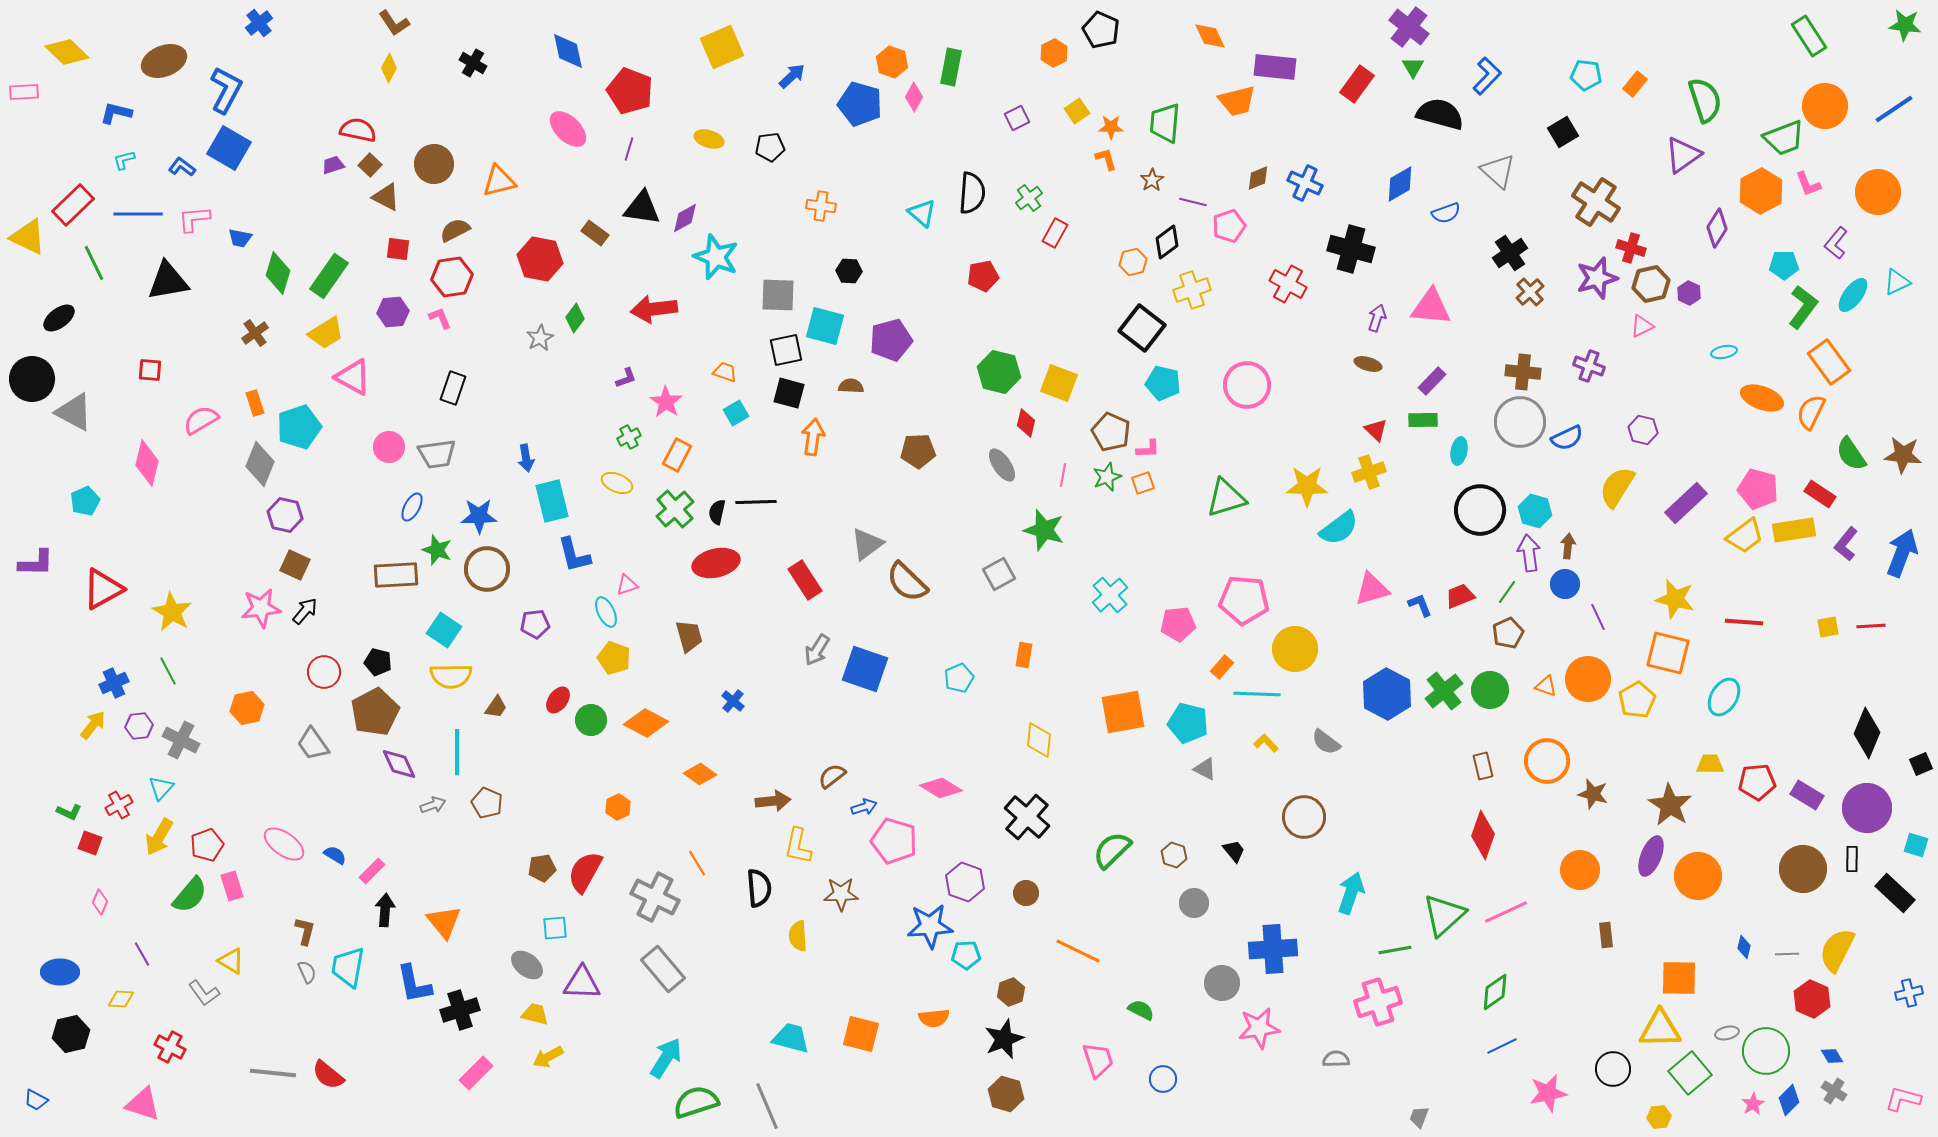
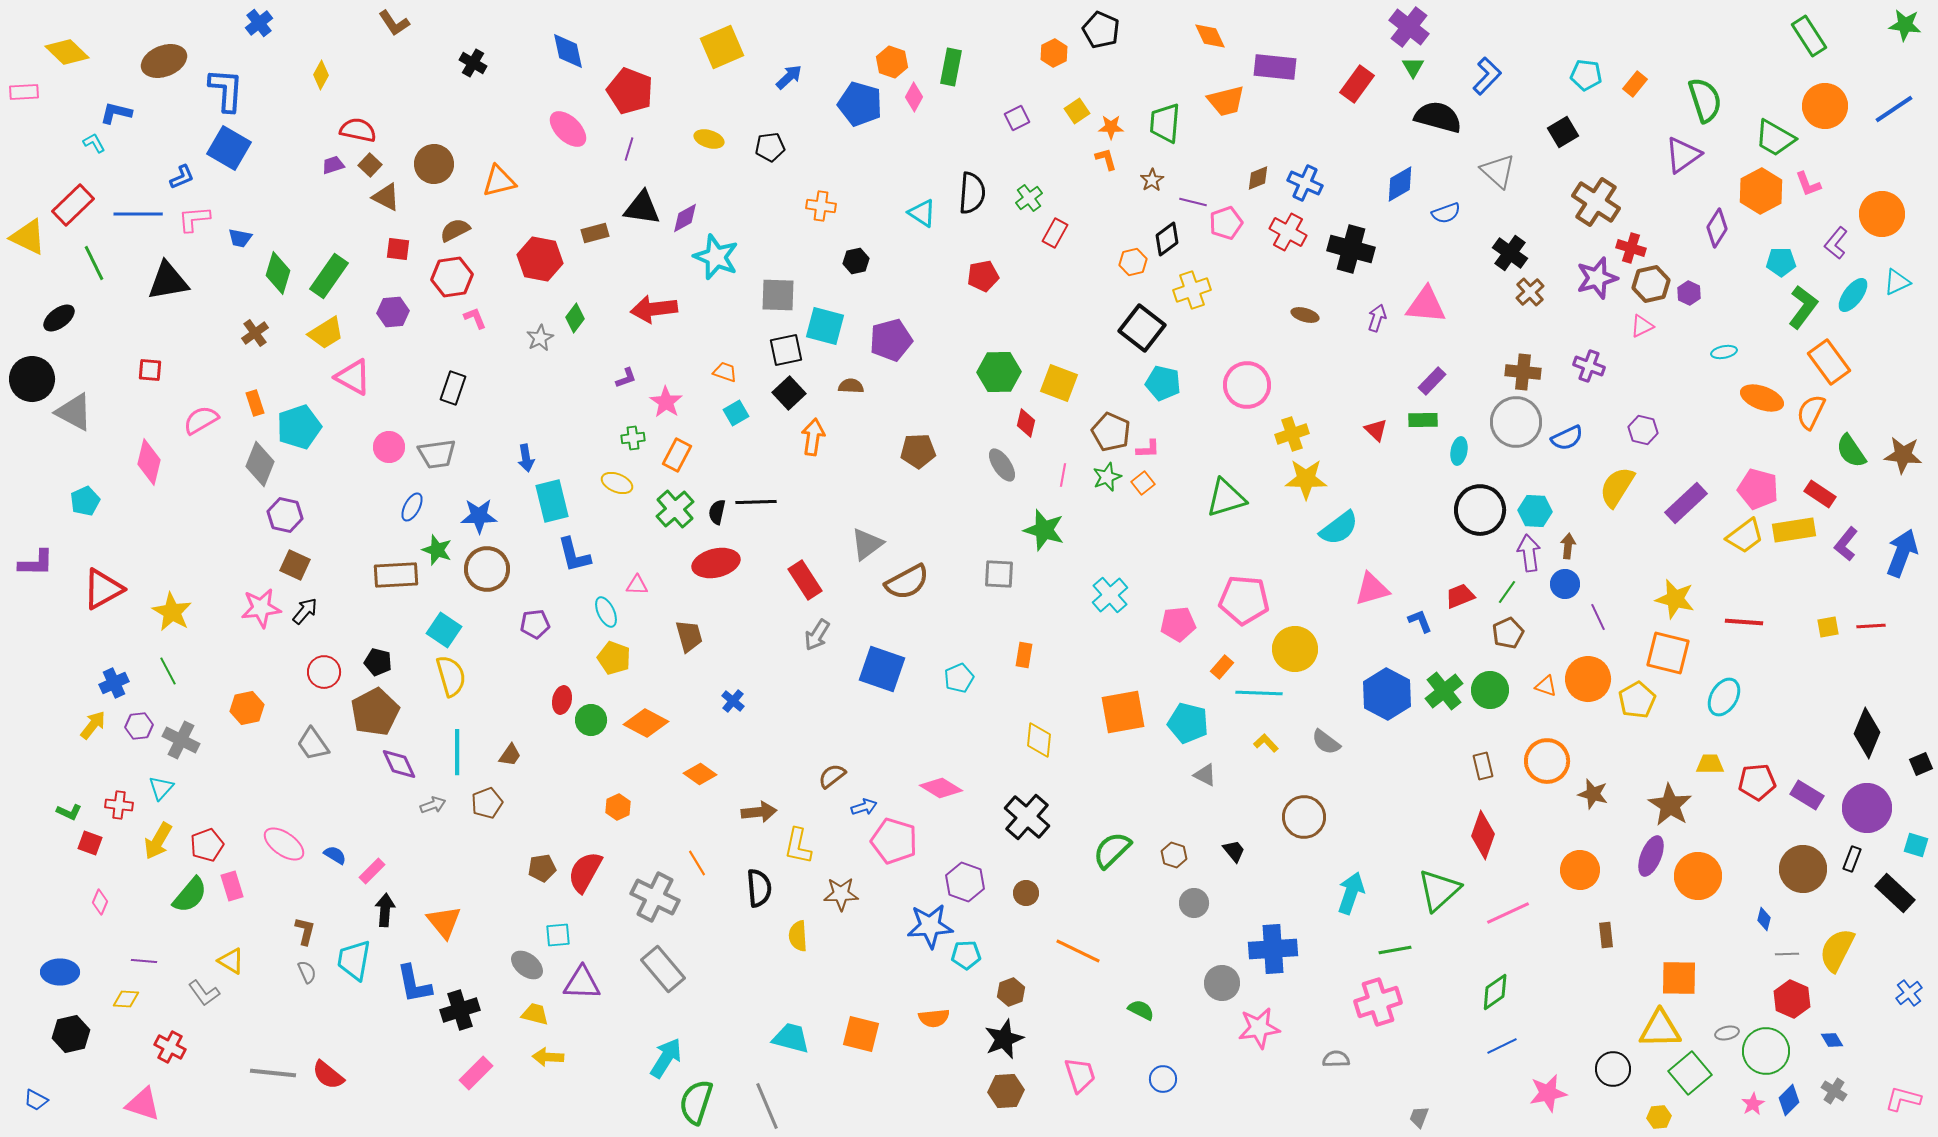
yellow diamond at (389, 68): moved 68 px left, 7 px down
blue arrow at (792, 76): moved 3 px left, 1 px down
blue L-shape at (226, 90): rotated 24 degrees counterclockwise
orange trapezoid at (1237, 101): moved 11 px left
black semicircle at (1440, 114): moved 2 px left, 3 px down
green trapezoid at (1784, 138): moved 9 px left; rotated 51 degrees clockwise
cyan L-shape at (124, 160): moved 30 px left, 17 px up; rotated 75 degrees clockwise
blue L-shape at (182, 167): moved 10 px down; rotated 120 degrees clockwise
orange circle at (1878, 192): moved 4 px right, 22 px down
cyan triangle at (922, 213): rotated 8 degrees counterclockwise
pink pentagon at (1229, 226): moved 3 px left, 3 px up
brown rectangle at (595, 233): rotated 52 degrees counterclockwise
black diamond at (1167, 242): moved 3 px up
black cross at (1510, 253): rotated 20 degrees counterclockwise
cyan pentagon at (1784, 265): moved 3 px left, 3 px up
black hexagon at (849, 271): moved 7 px right, 10 px up; rotated 15 degrees counterclockwise
red cross at (1288, 284): moved 52 px up
pink triangle at (1431, 307): moved 5 px left, 2 px up
pink L-shape at (440, 318): moved 35 px right
brown ellipse at (1368, 364): moved 63 px left, 49 px up
green hexagon at (999, 372): rotated 15 degrees counterclockwise
black square at (789, 393): rotated 32 degrees clockwise
gray circle at (1520, 422): moved 4 px left
green cross at (629, 437): moved 4 px right, 1 px down; rotated 20 degrees clockwise
green semicircle at (1851, 454): moved 3 px up
pink diamond at (147, 463): moved 2 px right, 1 px up
yellow cross at (1369, 472): moved 77 px left, 38 px up
orange square at (1143, 483): rotated 20 degrees counterclockwise
yellow star at (1307, 486): moved 1 px left, 7 px up
cyan hexagon at (1535, 511): rotated 12 degrees counterclockwise
gray square at (999, 574): rotated 32 degrees clockwise
brown semicircle at (907, 582): rotated 72 degrees counterclockwise
pink triangle at (627, 585): moved 10 px right; rotated 20 degrees clockwise
blue L-shape at (1420, 605): moved 16 px down
gray arrow at (817, 650): moved 15 px up
blue square at (865, 669): moved 17 px right
yellow semicircle at (451, 676): rotated 105 degrees counterclockwise
cyan line at (1257, 694): moved 2 px right, 1 px up
red ellipse at (558, 700): moved 4 px right; rotated 24 degrees counterclockwise
brown trapezoid at (496, 707): moved 14 px right, 48 px down
gray triangle at (1205, 769): moved 6 px down
brown arrow at (773, 801): moved 14 px left, 11 px down
brown pentagon at (487, 803): rotated 28 degrees clockwise
red cross at (119, 805): rotated 36 degrees clockwise
yellow arrow at (159, 837): moved 1 px left, 4 px down
black rectangle at (1852, 859): rotated 20 degrees clockwise
pink line at (1506, 912): moved 2 px right, 1 px down
green triangle at (1444, 915): moved 5 px left, 25 px up
cyan square at (555, 928): moved 3 px right, 7 px down
blue diamond at (1744, 947): moved 20 px right, 28 px up
purple line at (142, 954): moved 2 px right, 7 px down; rotated 55 degrees counterclockwise
cyan trapezoid at (348, 967): moved 6 px right, 7 px up
blue cross at (1909, 993): rotated 24 degrees counterclockwise
yellow diamond at (121, 999): moved 5 px right
red hexagon at (1812, 999): moved 20 px left
blue diamond at (1832, 1056): moved 16 px up
yellow arrow at (548, 1057): rotated 32 degrees clockwise
pink trapezoid at (1098, 1060): moved 18 px left, 15 px down
brown hexagon at (1006, 1094): moved 3 px up; rotated 20 degrees counterclockwise
green semicircle at (696, 1102): rotated 54 degrees counterclockwise
